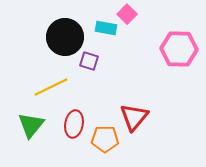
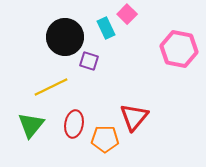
cyan rectangle: rotated 55 degrees clockwise
pink hexagon: rotated 9 degrees clockwise
